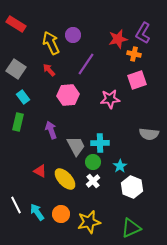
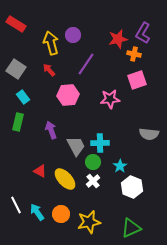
yellow arrow: rotated 10 degrees clockwise
